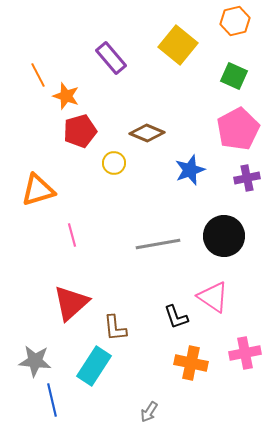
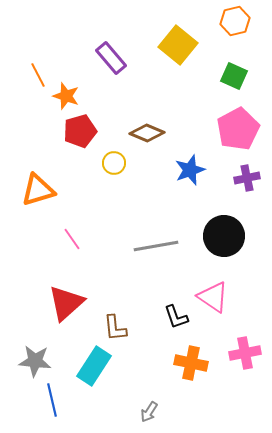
pink line: moved 4 px down; rotated 20 degrees counterclockwise
gray line: moved 2 px left, 2 px down
red triangle: moved 5 px left
